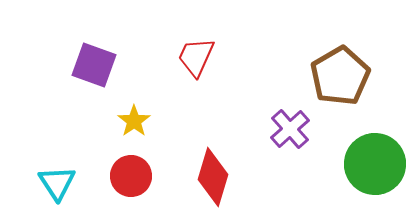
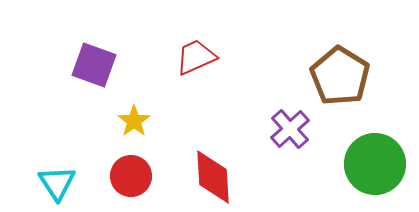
red trapezoid: rotated 42 degrees clockwise
brown pentagon: rotated 10 degrees counterclockwise
red diamond: rotated 20 degrees counterclockwise
